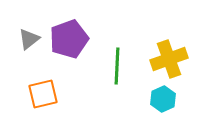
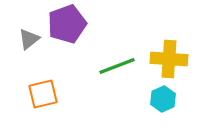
purple pentagon: moved 2 px left, 15 px up
yellow cross: rotated 24 degrees clockwise
green line: rotated 66 degrees clockwise
